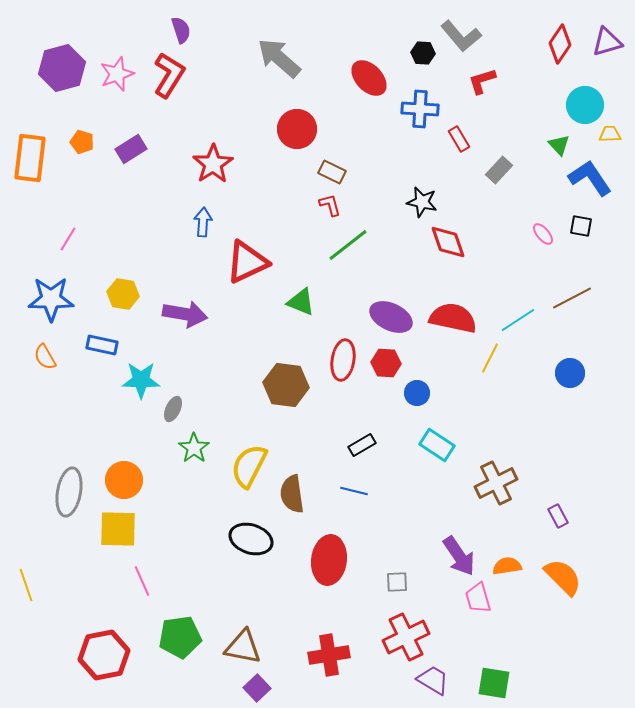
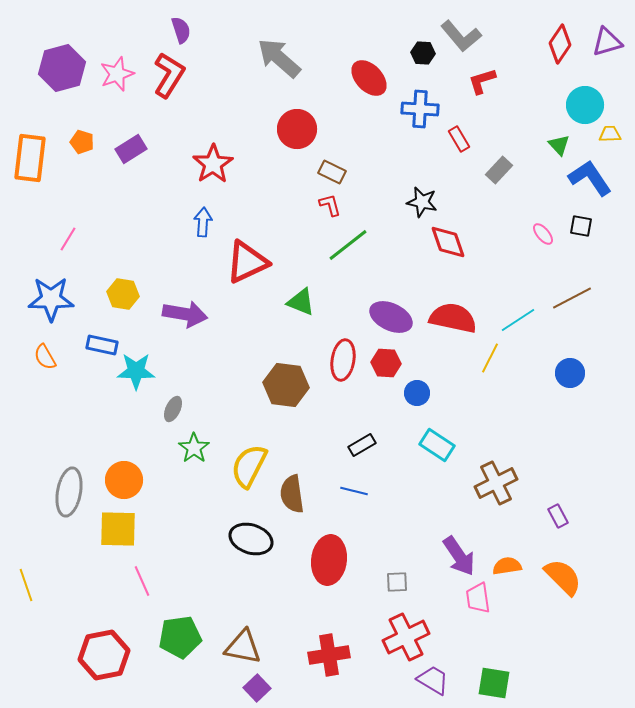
cyan star at (141, 380): moved 5 px left, 9 px up
pink trapezoid at (478, 598): rotated 8 degrees clockwise
